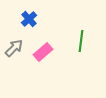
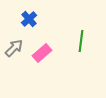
pink rectangle: moved 1 px left, 1 px down
